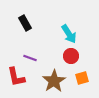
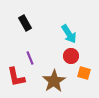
purple line: rotated 48 degrees clockwise
orange square: moved 2 px right, 5 px up; rotated 32 degrees clockwise
